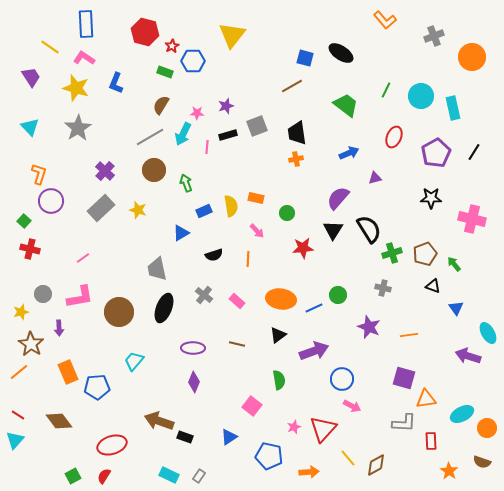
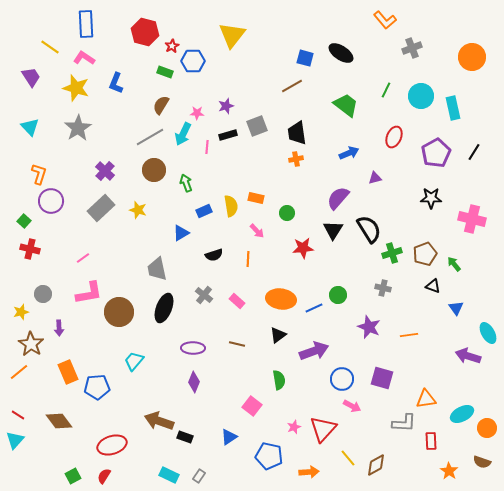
gray cross at (434, 36): moved 22 px left, 12 px down
pink L-shape at (80, 297): moved 9 px right, 4 px up
purple square at (404, 378): moved 22 px left
